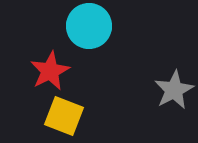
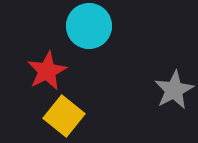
red star: moved 3 px left
yellow square: rotated 18 degrees clockwise
